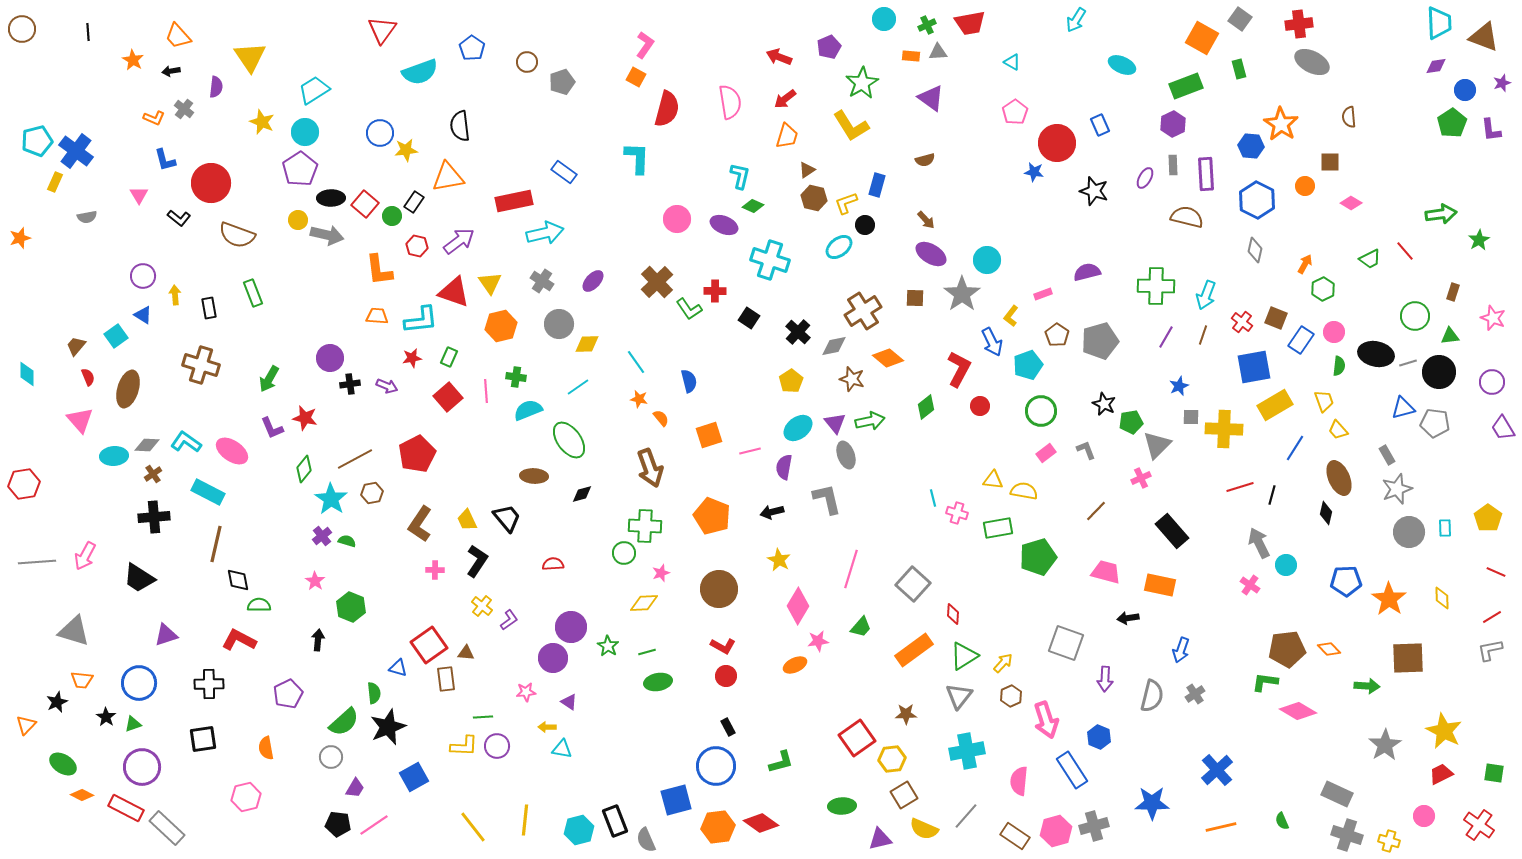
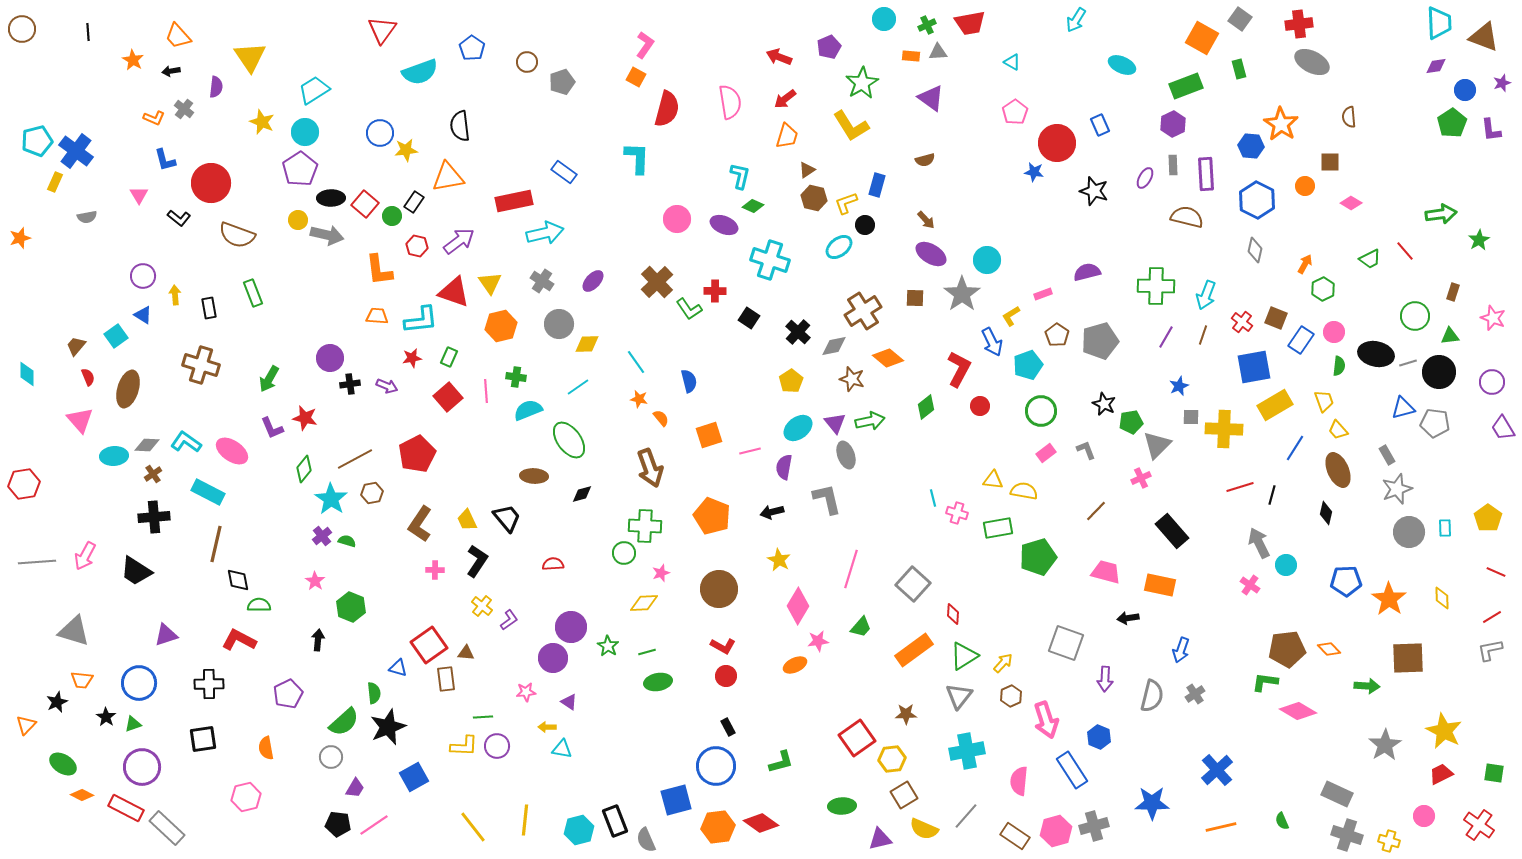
yellow L-shape at (1011, 316): rotated 20 degrees clockwise
brown ellipse at (1339, 478): moved 1 px left, 8 px up
black trapezoid at (139, 578): moved 3 px left, 7 px up
